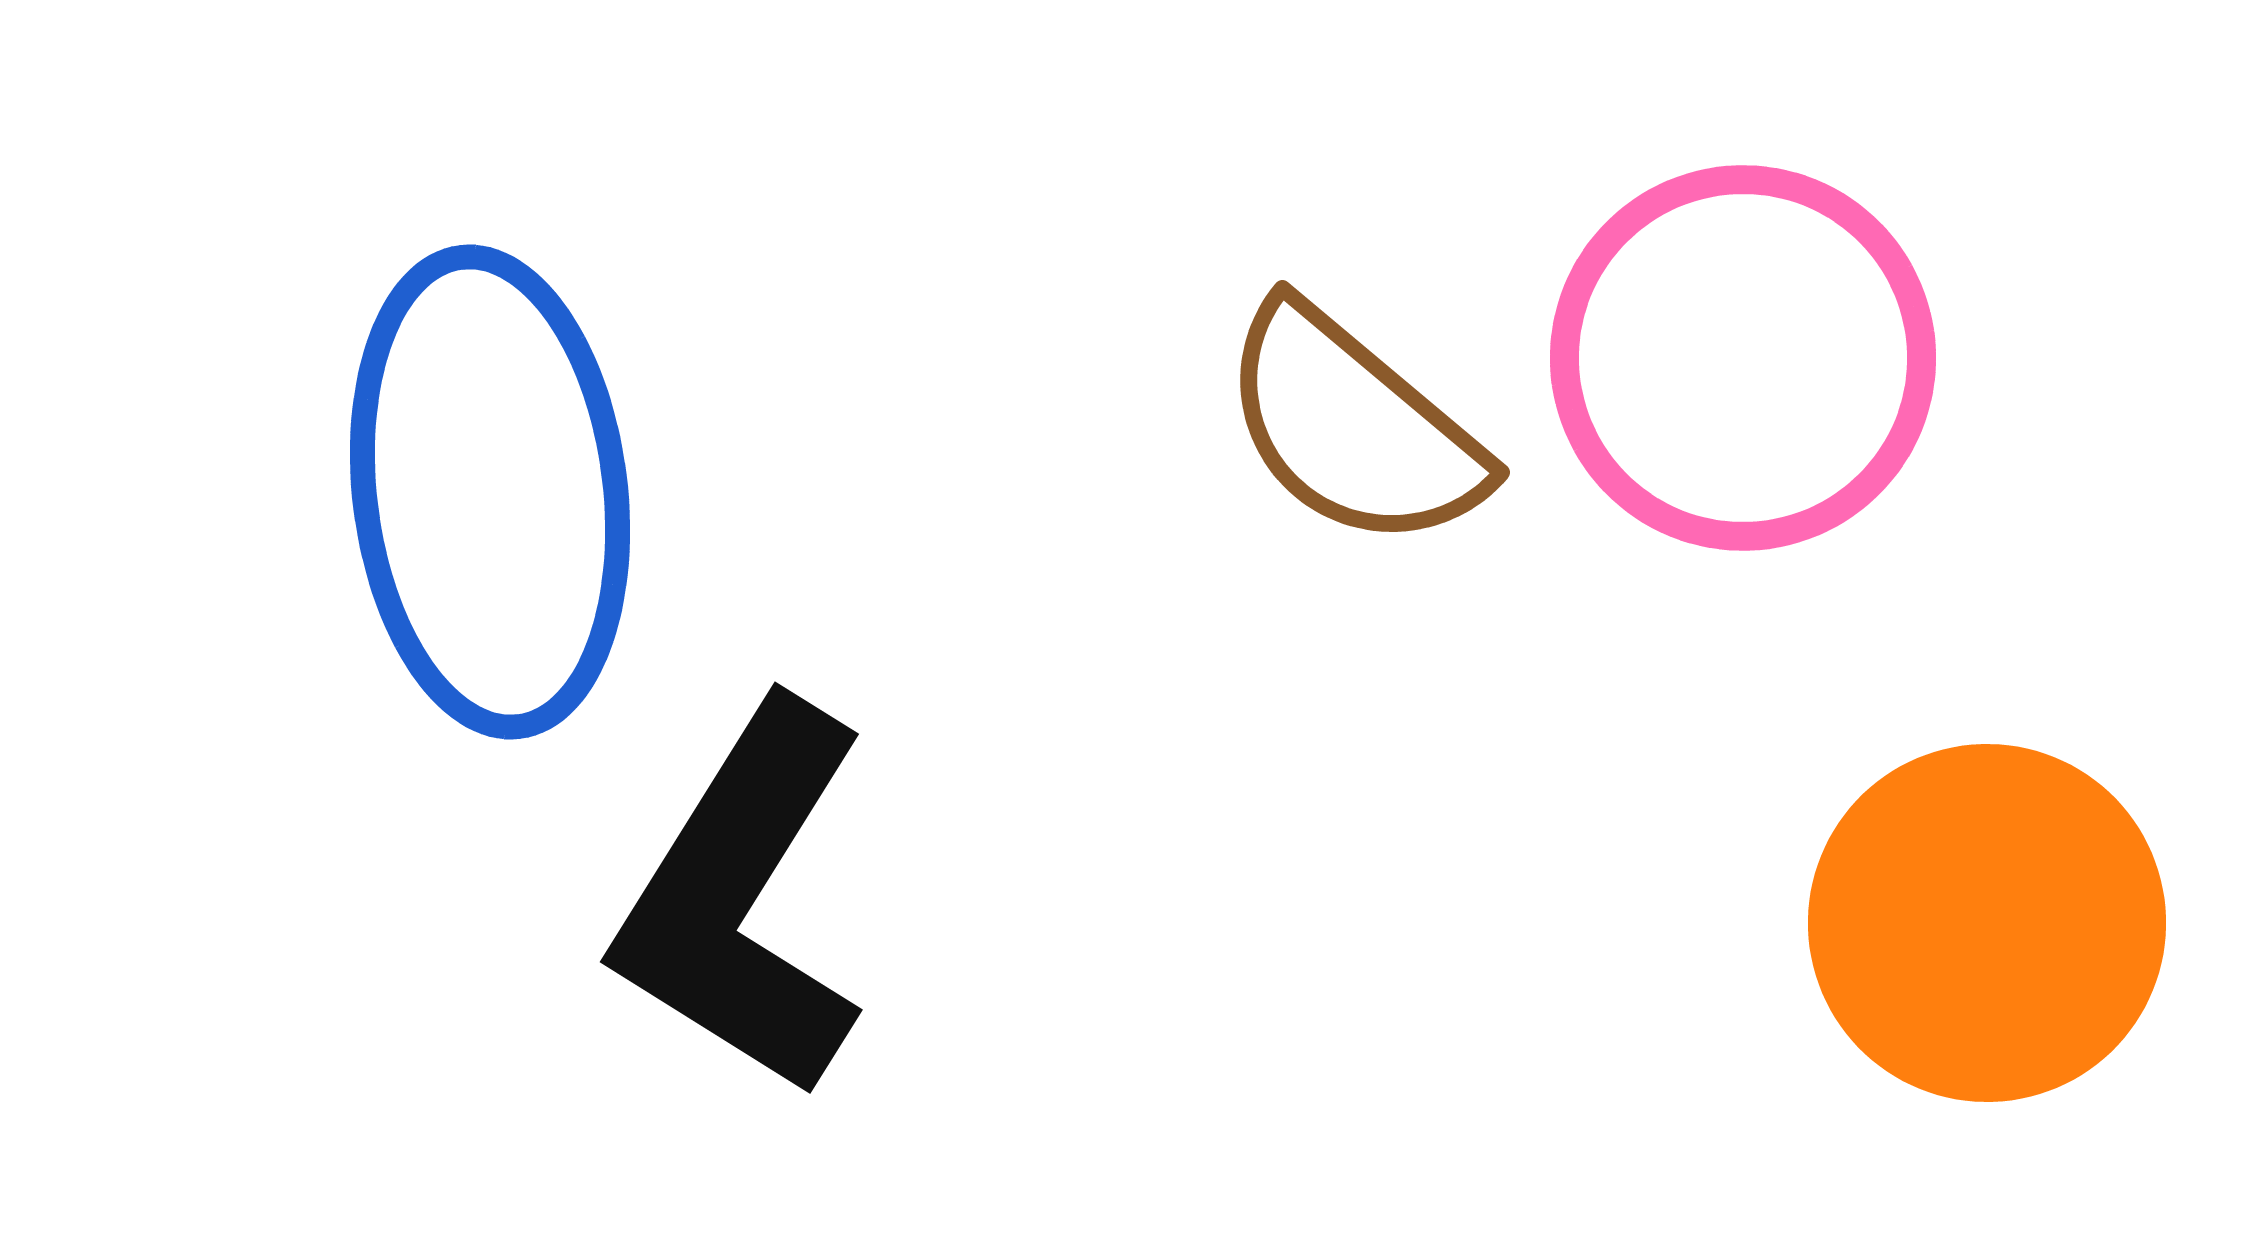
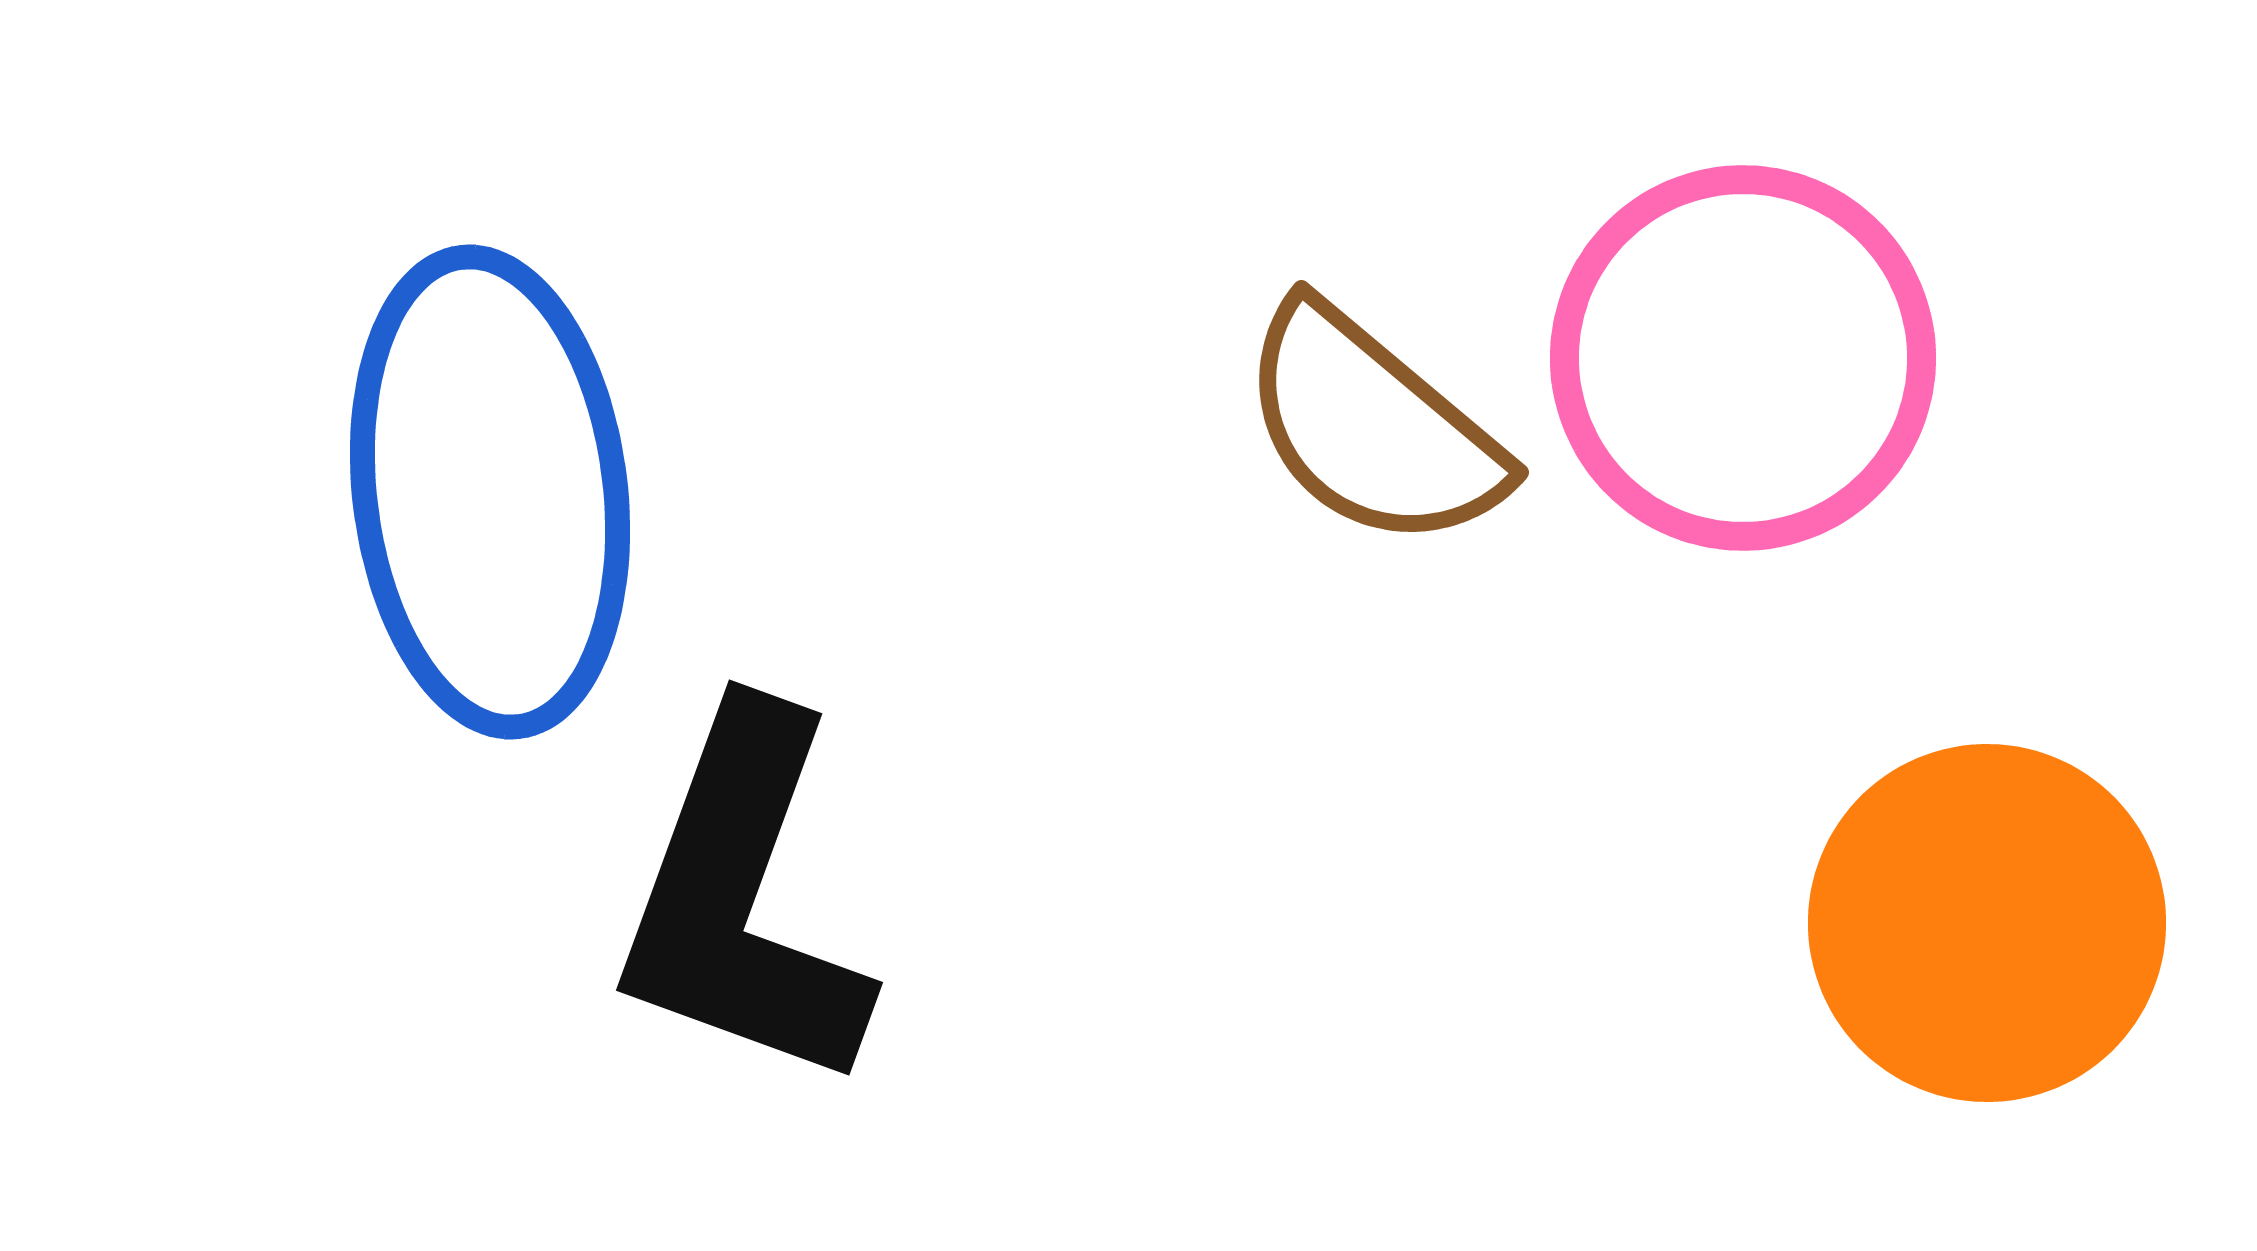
brown semicircle: moved 19 px right
black L-shape: rotated 12 degrees counterclockwise
